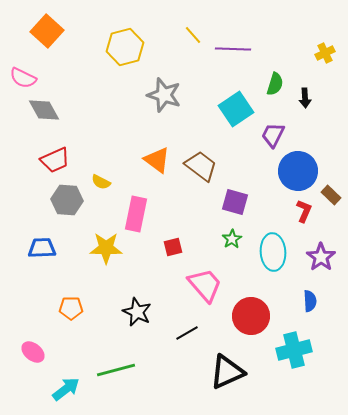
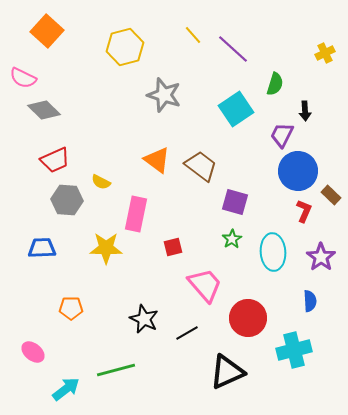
purple line: rotated 40 degrees clockwise
black arrow: moved 13 px down
gray diamond: rotated 16 degrees counterclockwise
purple trapezoid: moved 9 px right
black star: moved 7 px right, 7 px down
red circle: moved 3 px left, 2 px down
